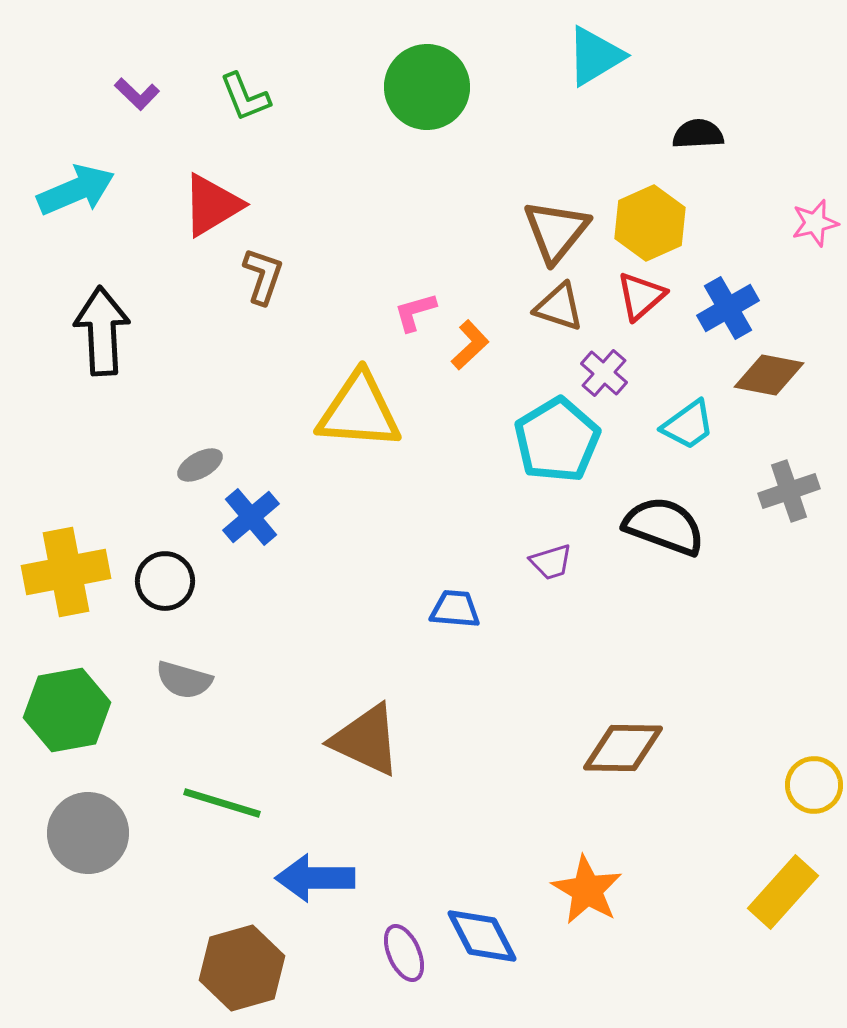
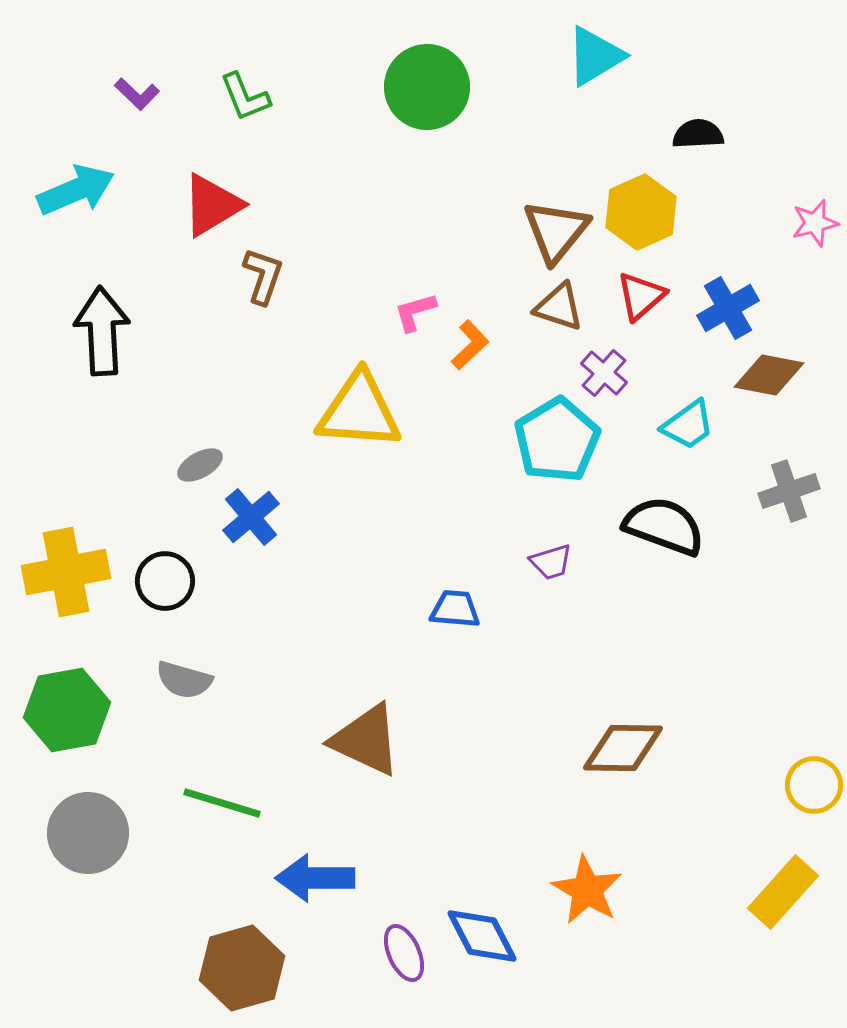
yellow hexagon at (650, 223): moved 9 px left, 11 px up
